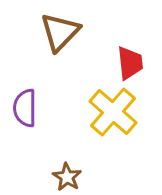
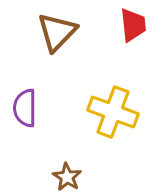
brown triangle: moved 3 px left
red trapezoid: moved 3 px right, 38 px up
yellow cross: rotated 21 degrees counterclockwise
